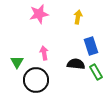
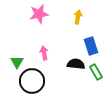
black circle: moved 4 px left, 1 px down
